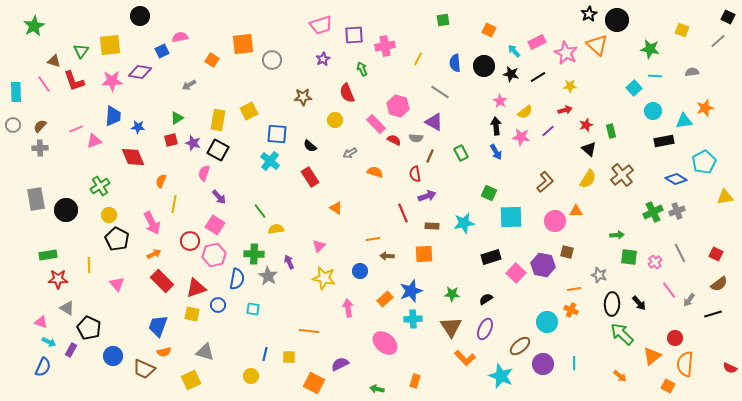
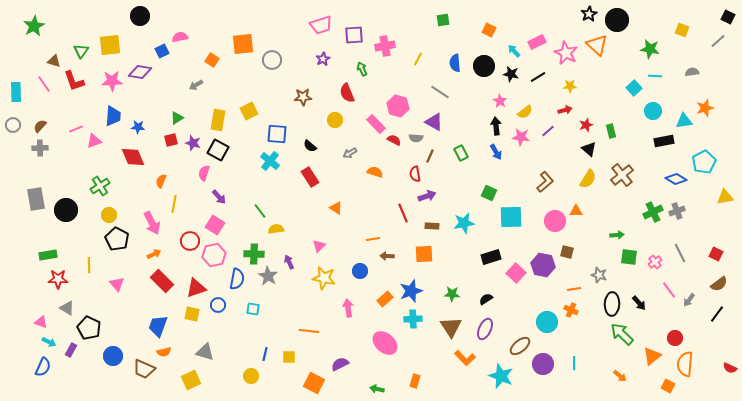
gray arrow at (189, 85): moved 7 px right
black line at (713, 314): moved 4 px right; rotated 36 degrees counterclockwise
